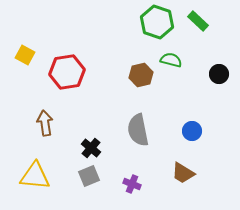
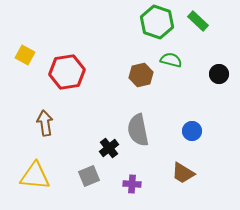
black cross: moved 18 px right; rotated 12 degrees clockwise
purple cross: rotated 18 degrees counterclockwise
